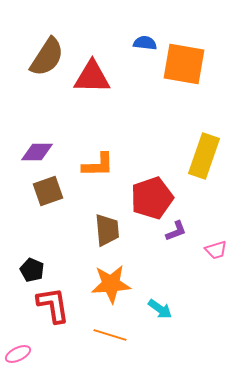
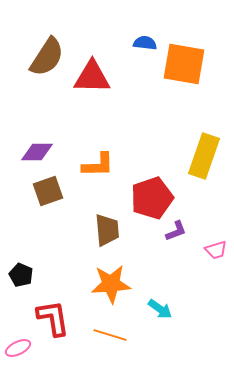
black pentagon: moved 11 px left, 5 px down
red L-shape: moved 13 px down
pink ellipse: moved 6 px up
